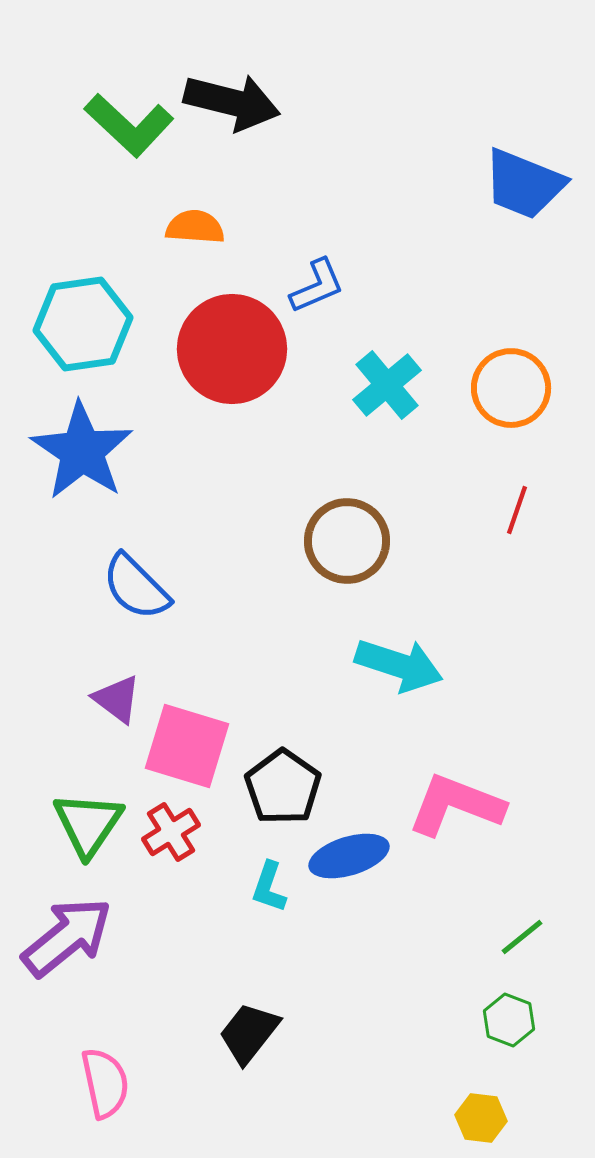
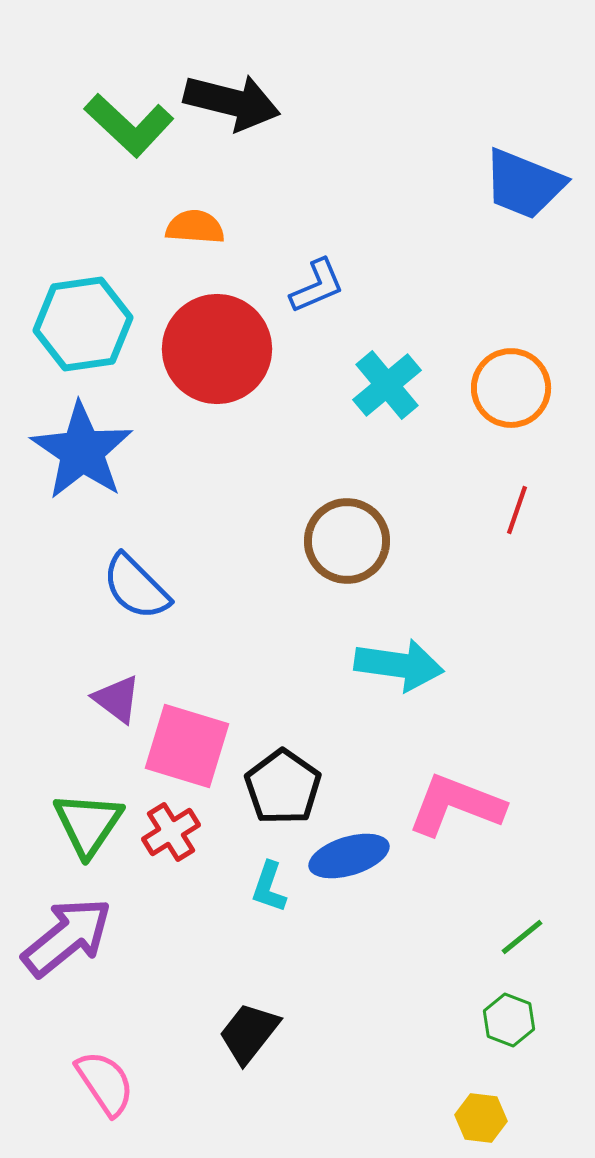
red circle: moved 15 px left
cyan arrow: rotated 10 degrees counterclockwise
pink semicircle: rotated 22 degrees counterclockwise
